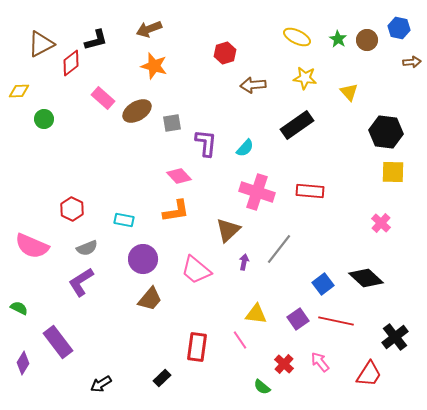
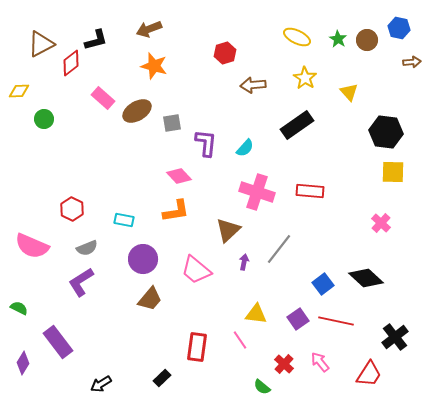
yellow star at (305, 78): rotated 25 degrees clockwise
